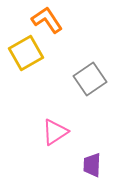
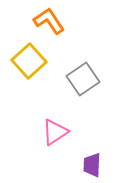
orange L-shape: moved 2 px right, 1 px down
yellow square: moved 3 px right, 8 px down; rotated 12 degrees counterclockwise
gray square: moved 7 px left
